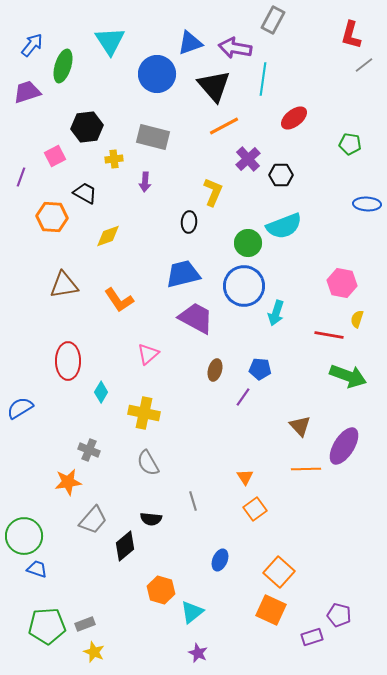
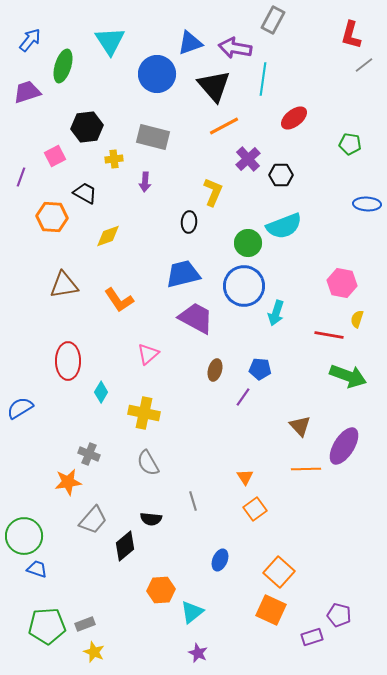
blue arrow at (32, 45): moved 2 px left, 5 px up
gray cross at (89, 450): moved 4 px down
orange hexagon at (161, 590): rotated 20 degrees counterclockwise
